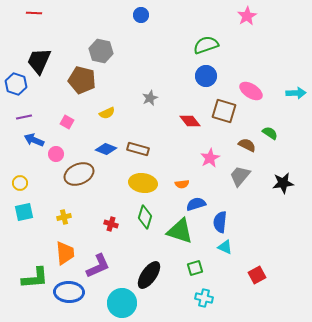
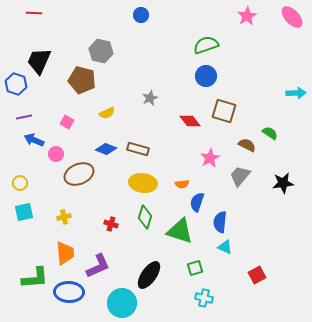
pink ellipse at (251, 91): moved 41 px right, 74 px up; rotated 15 degrees clockwise
blue semicircle at (196, 204): moved 1 px right, 2 px up; rotated 54 degrees counterclockwise
